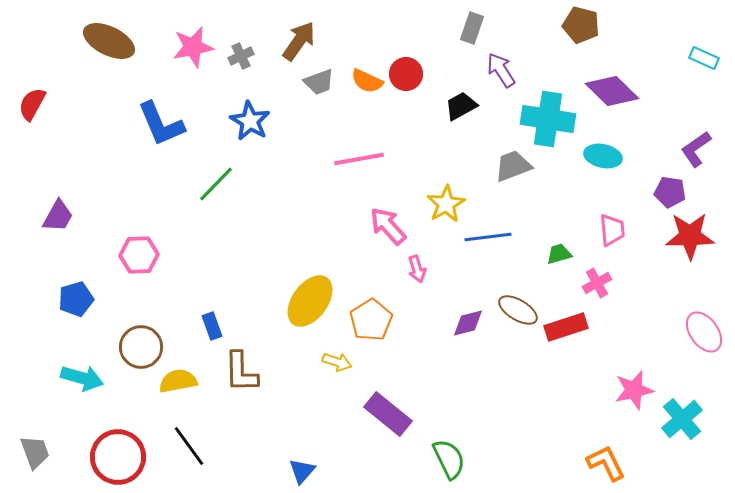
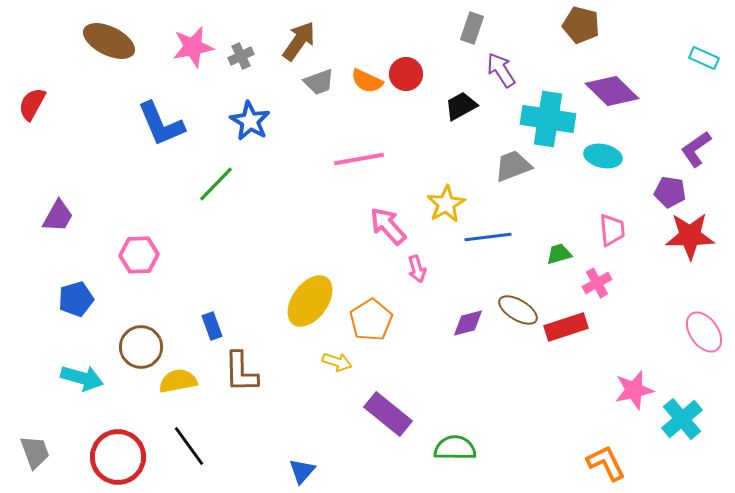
green semicircle at (449, 459): moved 6 px right, 11 px up; rotated 63 degrees counterclockwise
